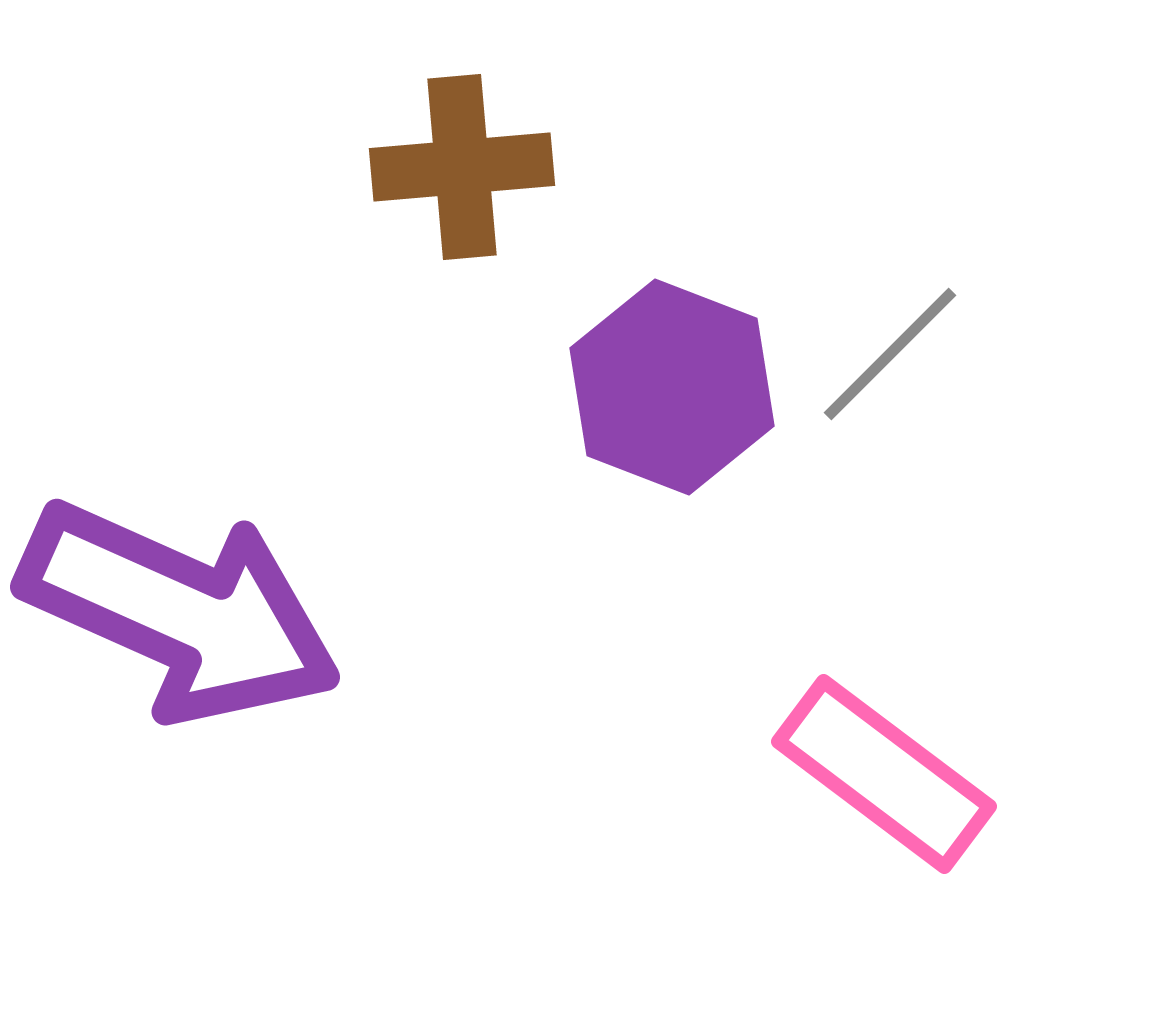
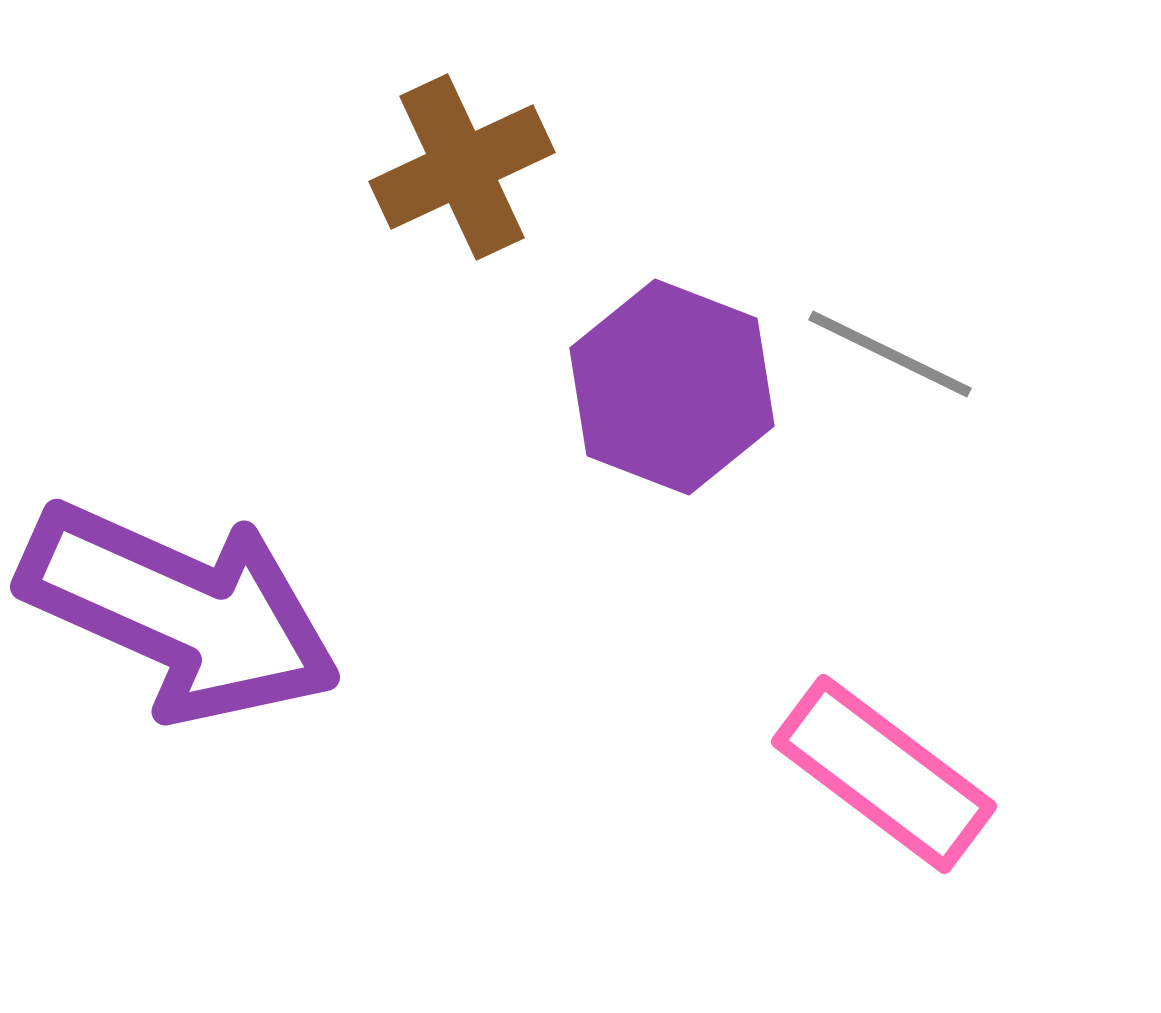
brown cross: rotated 20 degrees counterclockwise
gray line: rotated 71 degrees clockwise
